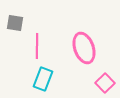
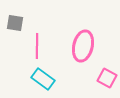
pink ellipse: moved 1 px left, 2 px up; rotated 32 degrees clockwise
cyan rectangle: rotated 75 degrees counterclockwise
pink square: moved 2 px right, 5 px up; rotated 18 degrees counterclockwise
